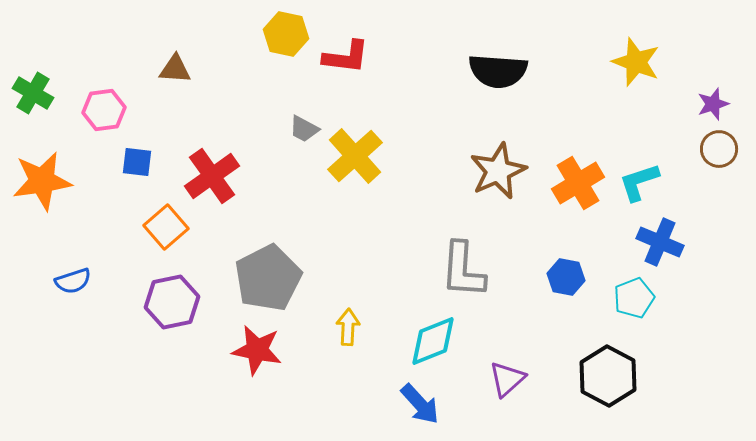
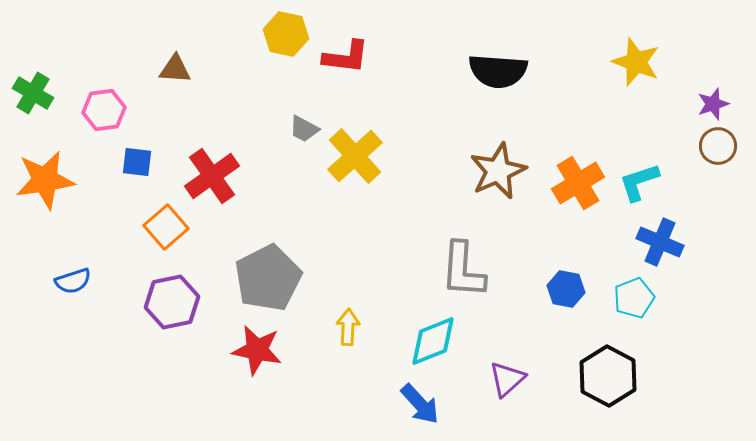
brown circle: moved 1 px left, 3 px up
orange star: moved 3 px right, 1 px up
blue hexagon: moved 12 px down
